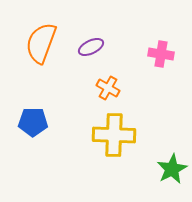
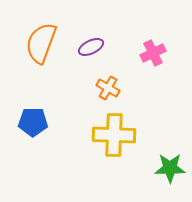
pink cross: moved 8 px left, 1 px up; rotated 35 degrees counterclockwise
green star: moved 2 px left, 1 px up; rotated 28 degrees clockwise
